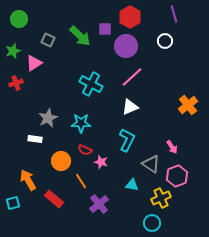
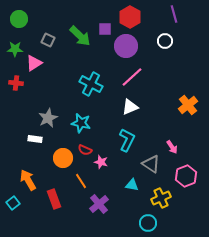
green star: moved 2 px right, 2 px up; rotated 21 degrees clockwise
red cross: rotated 24 degrees clockwise
cyan star: rotated 12 degrees clockwise
orange circle: moved 2 px right, 3 px up
pink hexagon: moved 9 px right
red rectangle: rotated 30 degrees clockwise
cyan square: rotated 24 degrees counterclockwise
cyan circle: moved 4 px left
